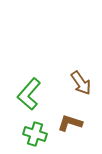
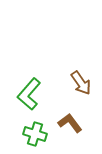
brown L-shape: rotated 35 degrees clockwise
